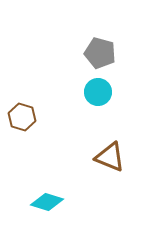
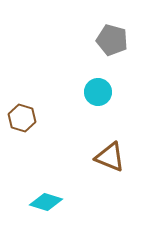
gray pentagon: moved 12 px right, 13 px up
brown hexagon: moved 1 px down
cyan diamond: moved 1 px left
